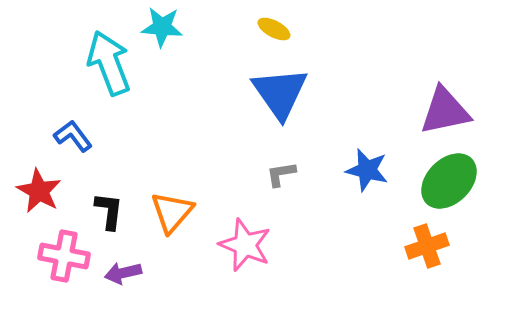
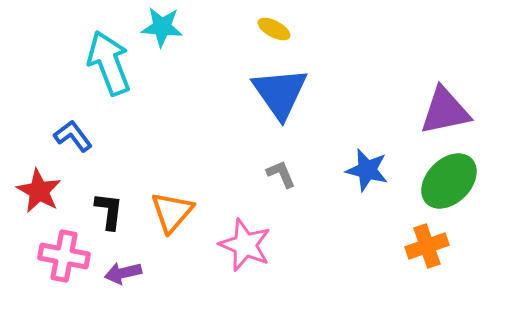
gray L-shape: rotated 76 degrees clockwise
